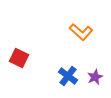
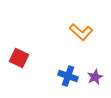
blue cross: rotated 18 degrees counterclockwise
